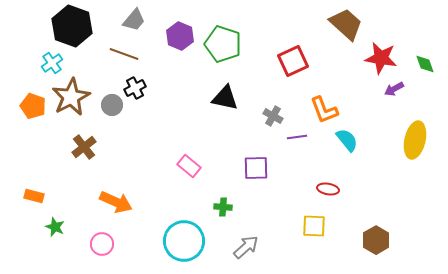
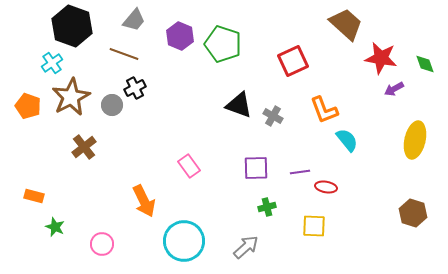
black triangle: moved 14 px right, 7 px down; rotated 8 degrees clockwise
orange pentagon: moved 5 px left
purple line: moved 3 px right, 35 px down
pink rectangle: rotated 15 degrees clockwise
red ellipse: moved 2 px left, 2 px up
orange arrow: moved 28 px right, 1 px up; rotated 40 degrees clockwise
green cross: moved 44 px right; rotated 18 degrees counterclockwise
brown hexagon: moved 37 px right, 27 px up; rotated 12 degrees counterclockwise
